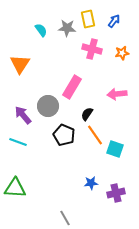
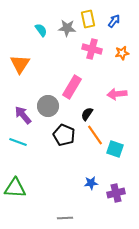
gray line: rotated 63 degrees counterclockwise
